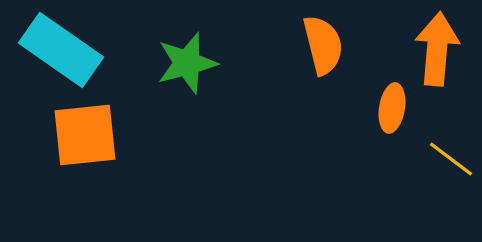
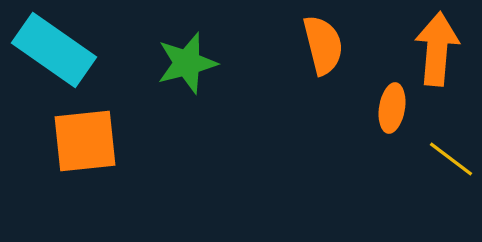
cyan rectangle: moved 7 px left
orange square: moved 6 px down
